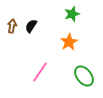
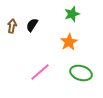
black semicircle: moved 1 px right, 1 px up
pink line: rotated 15 degrees clockwise
green ellipse: moved 3 px left, 3 px up; rotated 35 degrees counterclockwise
